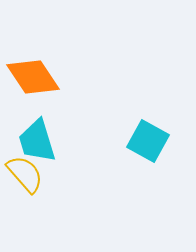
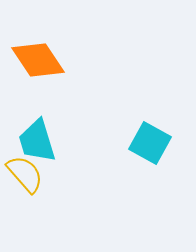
orange diamond: moved 5 px right, 17 px up
cyan square: moved 2 px right, 2 px down
